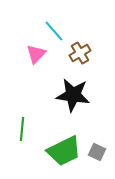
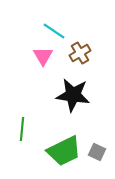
cyan line: rotated 15 degrees counterclockwise
pink triangle: moved 7 px right, 2 px down; rotated 15 degrees counterclockwise
